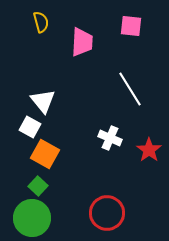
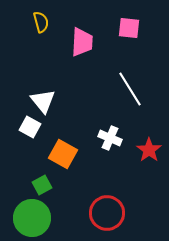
pink square: moved 2 px left, 2 px down
orange square: moved 18 px right
green square: moved 4 px right, 1 px up; rotated 18 degrees clockwise
